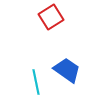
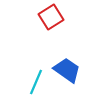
cyan line: rotated 35 degrees clockwise
